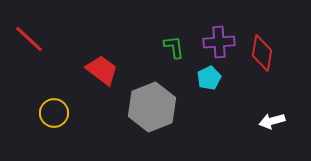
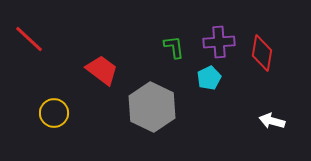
gray hexagon: rotated 12 degrees counterclockwise
white arrow: rotated 30 degrees clockwise
